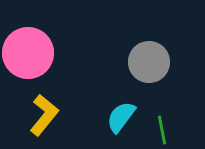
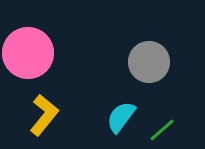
green line: rotated 60 degrees clockwise
